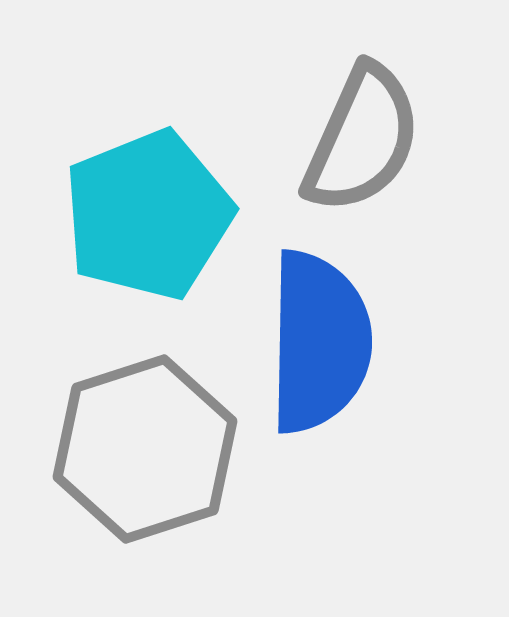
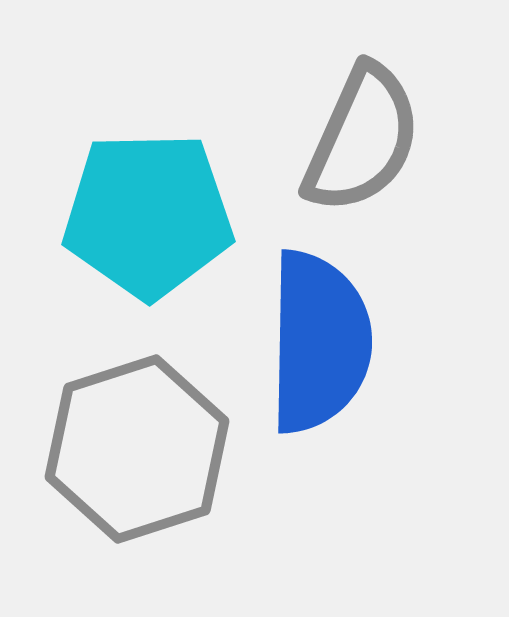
cyan pentagon: rotated 21 degrees clockwise
gray hexagon: moved 8 px left
